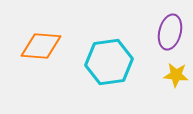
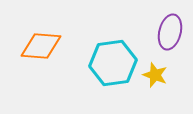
cyan hexagon: moved 4 px right, 1 px down
yellow star: moved 21 px left; rotated 15 degrees clockwise
